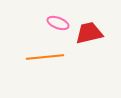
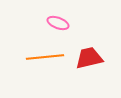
red trapezoid: moved 25 px down
